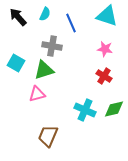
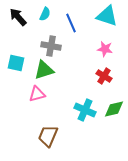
gray cross: moved 1 px left
cyan square: rotated 18 degrees counterclockwise
